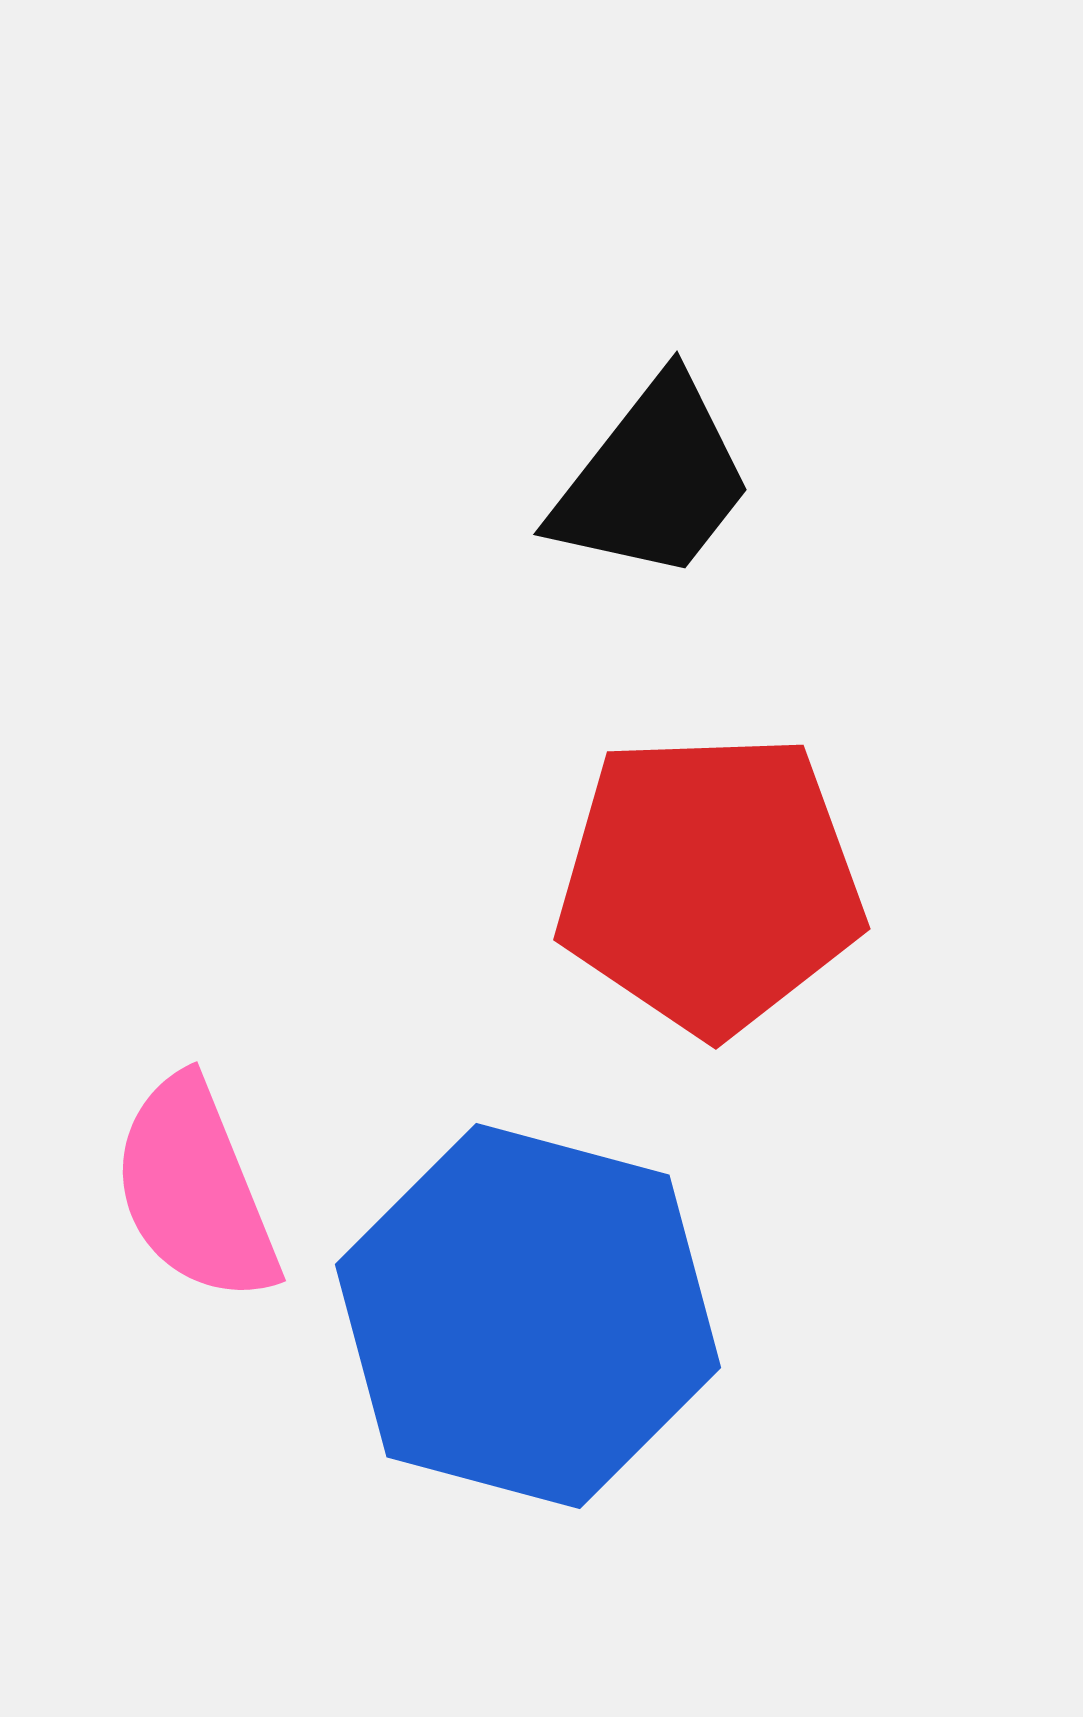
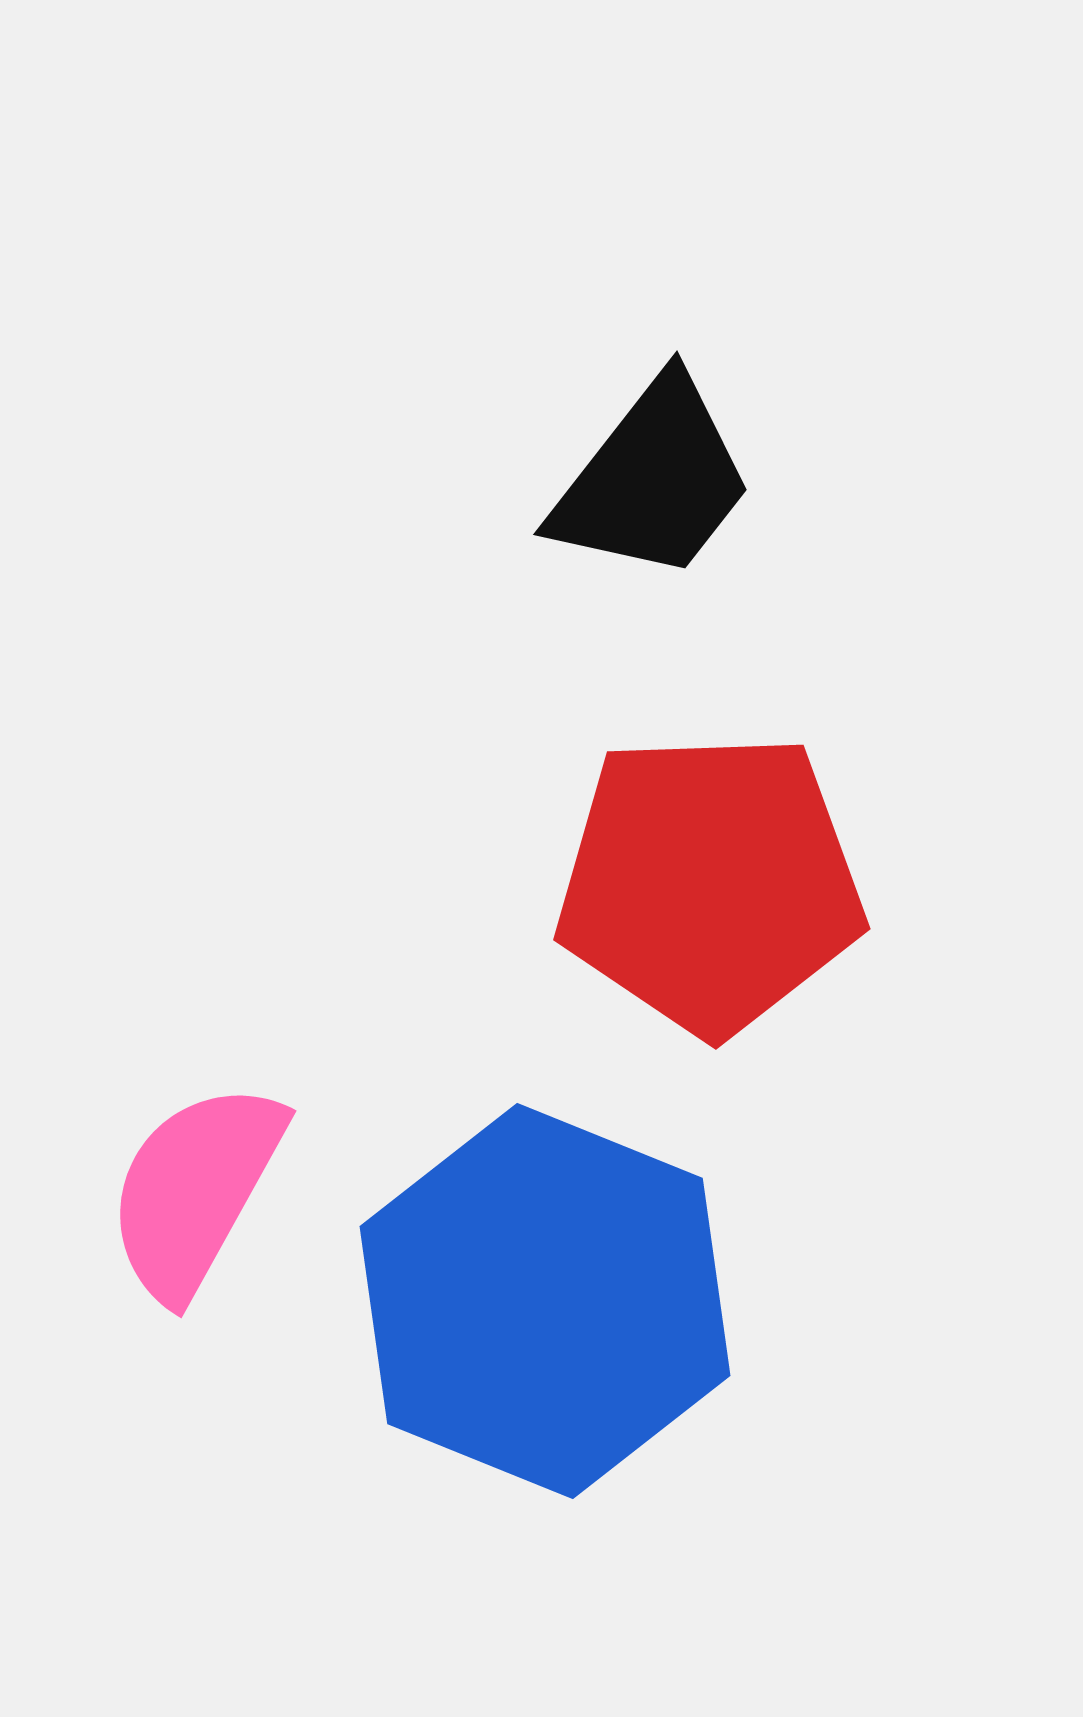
pink semicircle: rotated 51 degrees clockwise
blue hexagon: moved 17 px right, 15 px up; rotated 7 degrees clockwise
